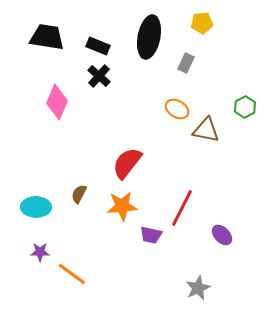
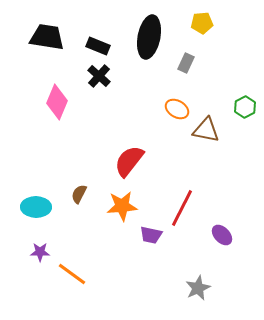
red semicircle: moved 2 px right, 2 px up
